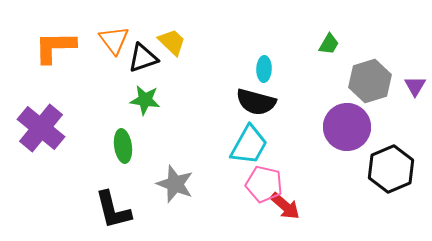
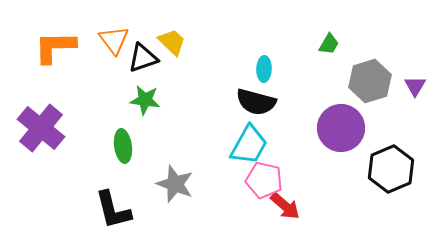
purple circle: moved 6 px left, 1 px down
pink pentagon: moved 4 px up
